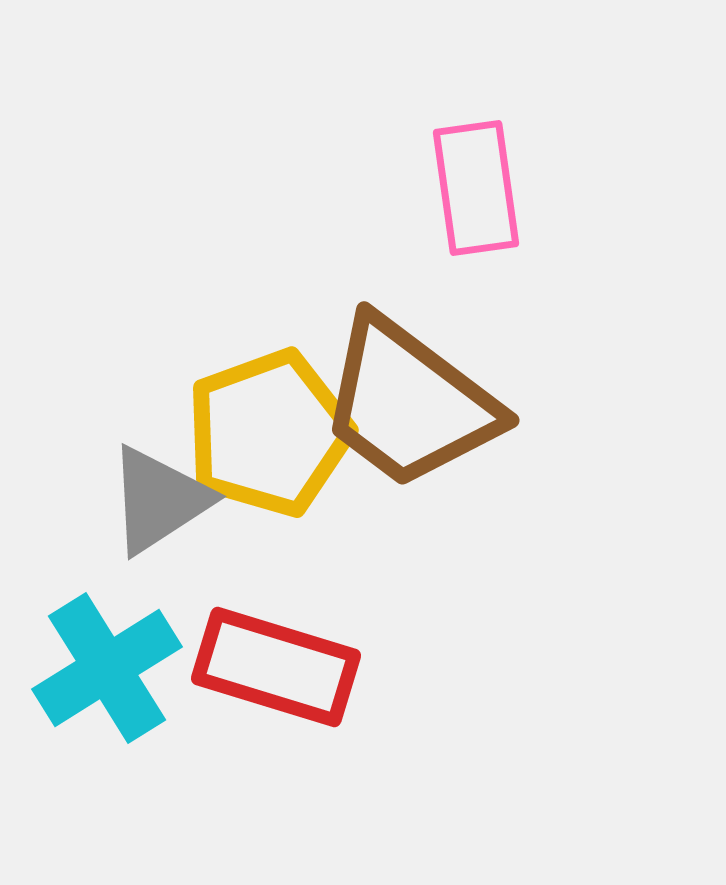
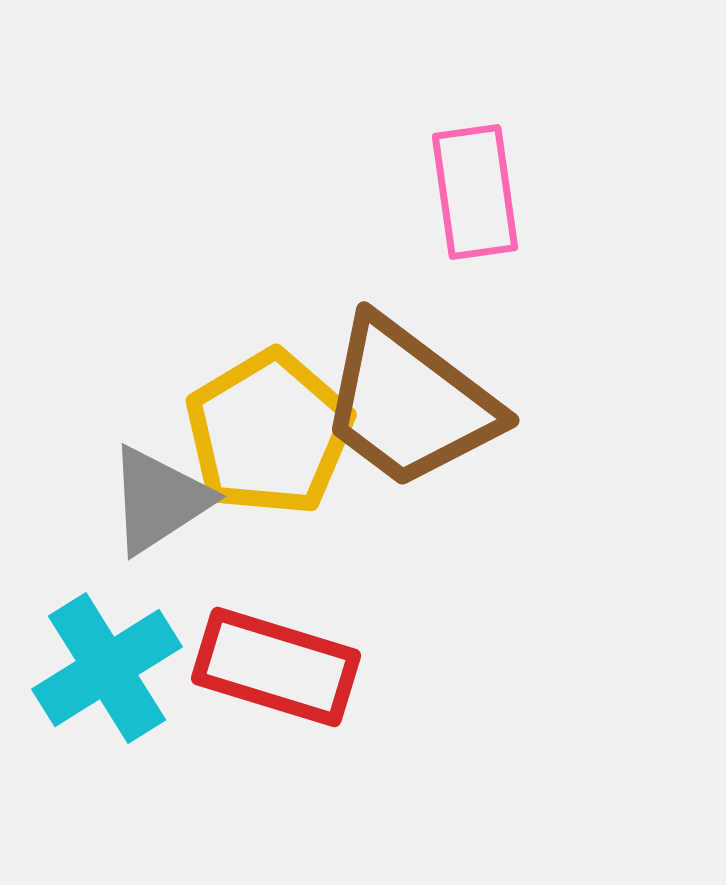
pink rectangle: moved 1 px left, 4 px down
yellow pentagon: rotated 11 degrees counterclockwise
